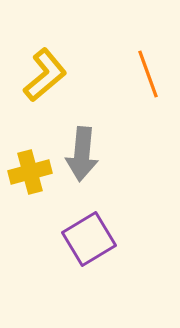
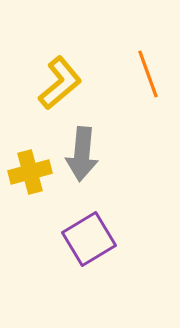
yellow L-shape: moved 15 px right, 8 px down
